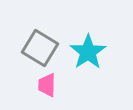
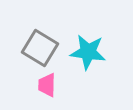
cyan star: rotated 30 degrees counterclockwise
